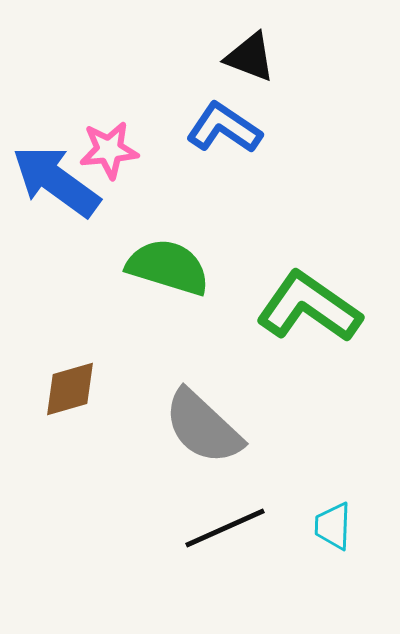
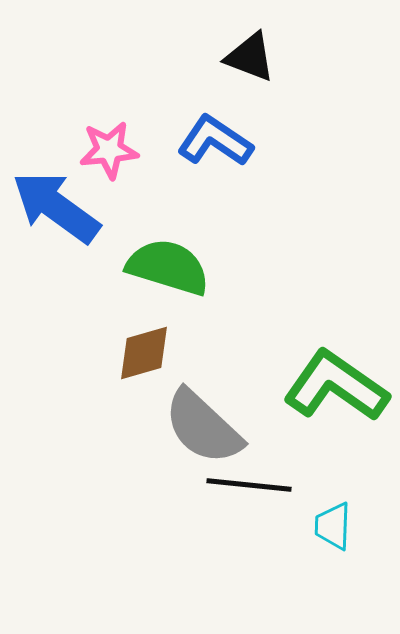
blue L-shape: moved 9 px left, 13 px down
blue arrow: moved 26 px down
green L-shape: moved 27 px right, 79 px down
brown diamond: moved 74 px right, 36 px up
black line: moved 24 px right, 43 px up; rotated 30 degrees clockwise
